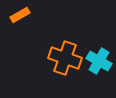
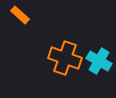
orange rectangle: rotated 72 degrees clockwise
